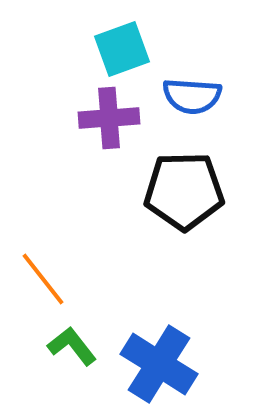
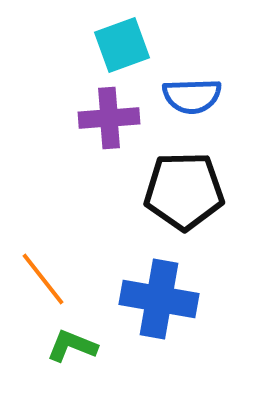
cyan square: moved 4 px up
blue semicircle: rotated 6 degrees counterclockwise
green L-shape: rotated 30 degrees counterclockwise
blue cross: moved 65 px up; rotated 22 degrees counterclockwise
